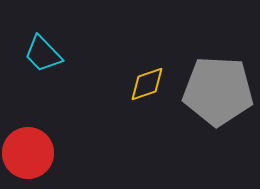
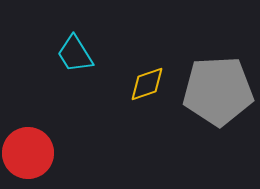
cyan trapezoid: moved 32 px right; rotated 12 degrees clockwise
gray pentagon: rotated 6 degrees counterclockwise
